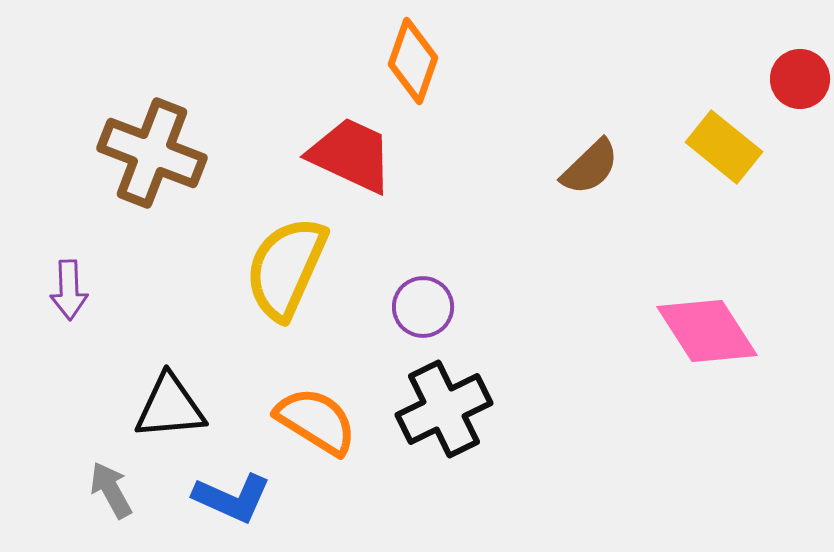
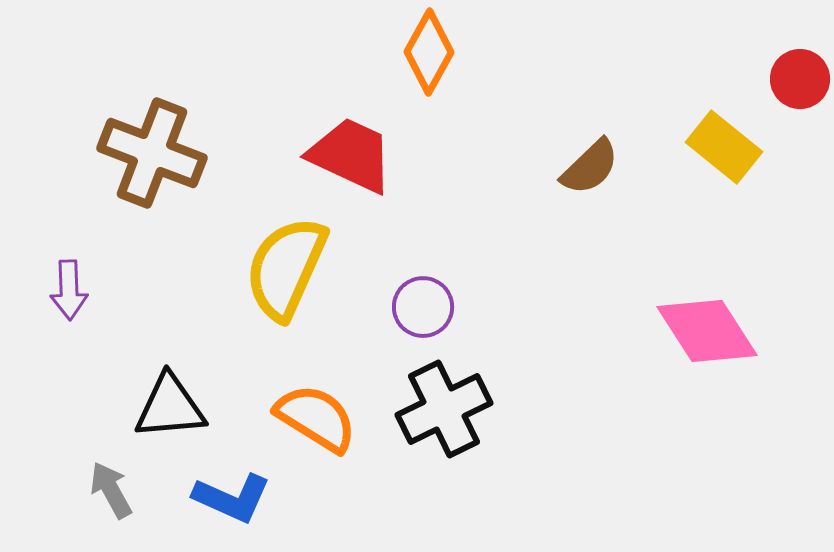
orange diamond: moved 16 px right, 9 px up; rotated 10 degrees clockwise
orange semicircle: moved 3 px up
